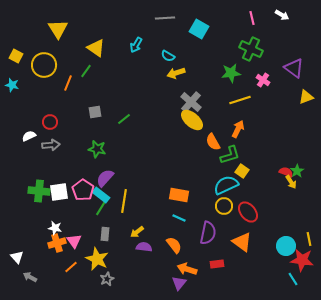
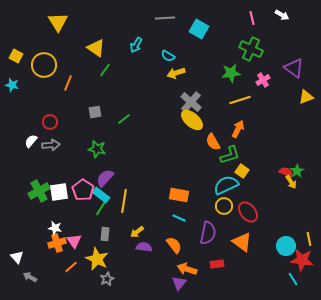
yellow triangle at (58, 29): moved 7 px up
green line at (86, 71): moved 19 px right, 1 px up
pink cross at (263, 80): rotated 24 degrees clockwise
white semicircle at (29, 136): moved 2 px right, 5 px down; rotated 24 degrees counterclockwise
green cross at (39, 191): rotated 35 degrees counterclockwise
